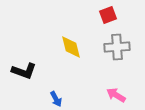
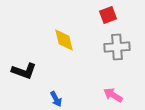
yellow diamond: moved 7 px left, 7 px up
pink arrow: moved 3 px left
